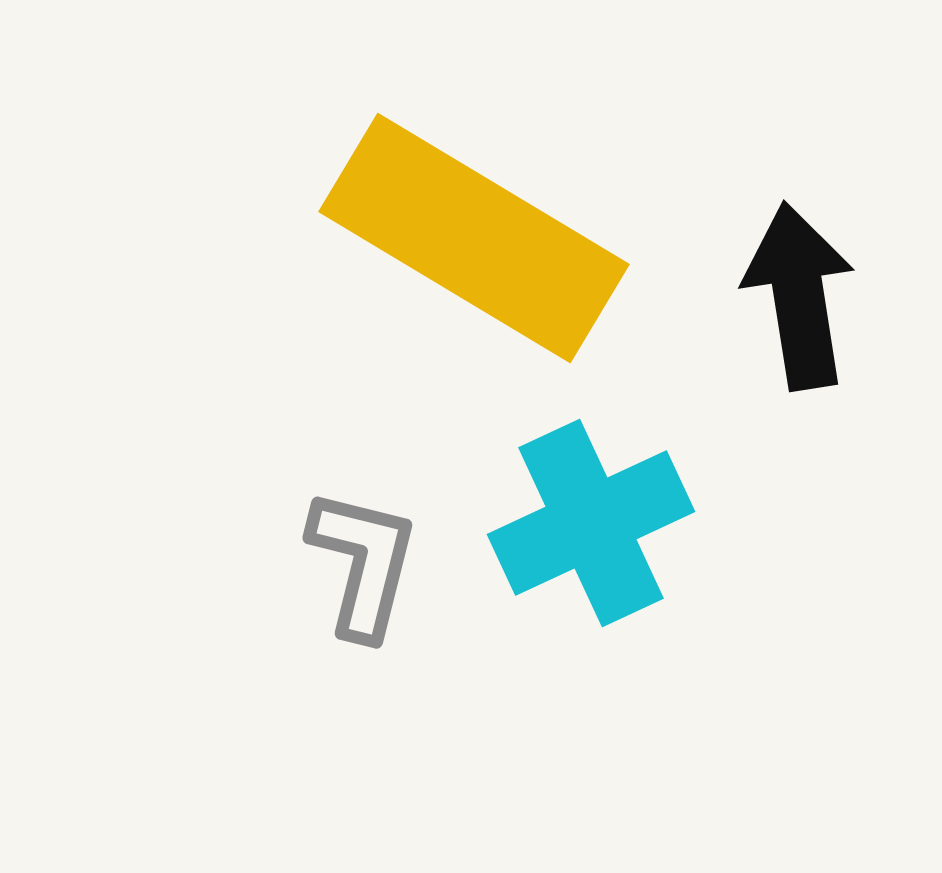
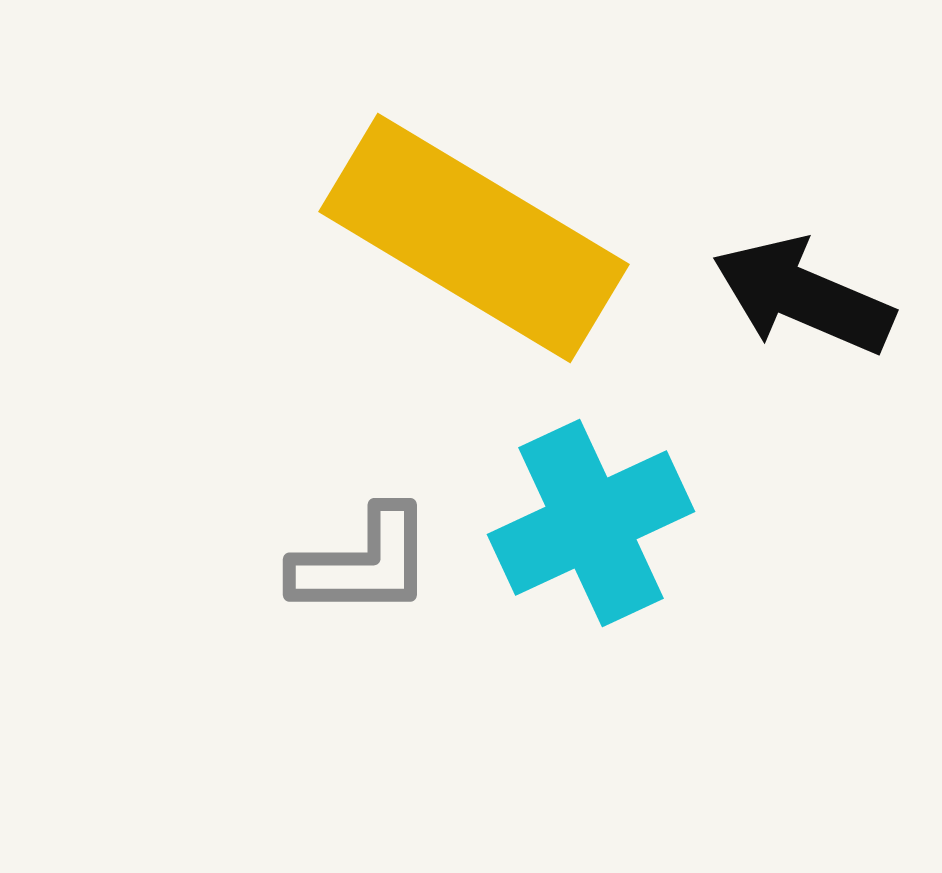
black arrow: moved 4 px right; rotated 58 degrees counterclockwise
gray L-shape: rotated 76 degrees clockwise
